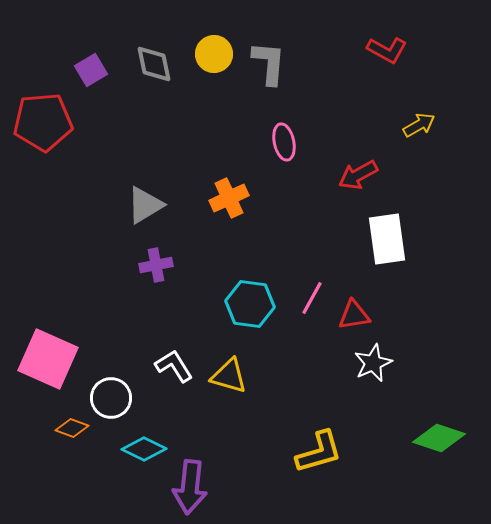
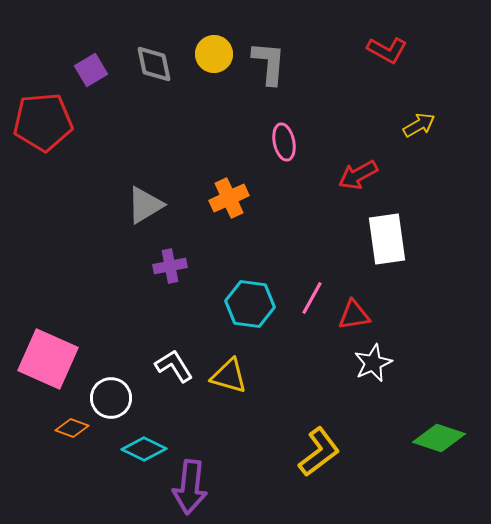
purple cross: moved 14 px right, 1 px down
yellow L-shape: rotated 21 degrees counterclockwise
